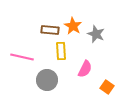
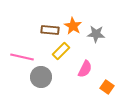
gray star: rotated 18 degrees counterclockwise
yellow rectangle: rotated 48 degrees clockwise
gray circle: moved 6 px left, 3 px up
